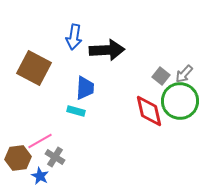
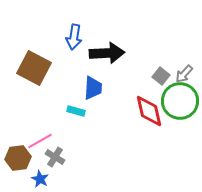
black arrow: moved 3 px down
blue trapezoid: moved 8 px right
blue star: moved 3 px down
